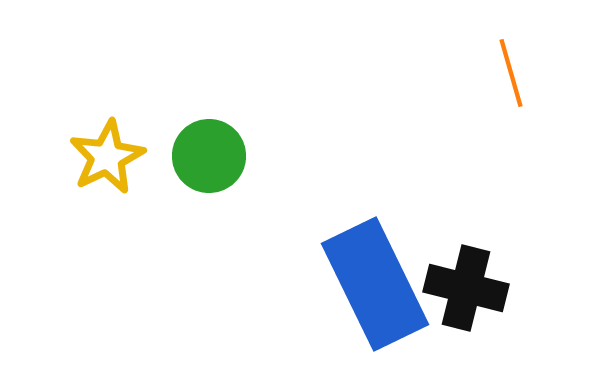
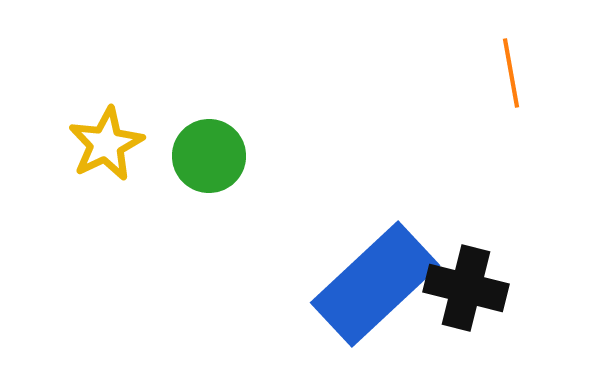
orange line: rotated 6 degrees clockwise
yellow star: moved 1 px left, 13 px up
blue rectangle: rotated 73 degrees clockwise
